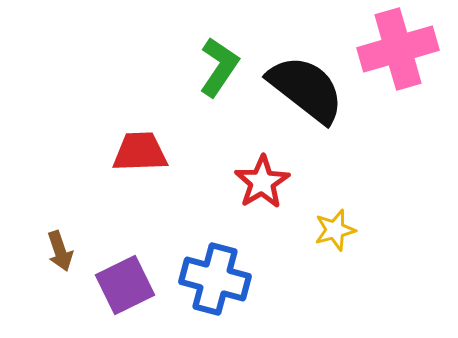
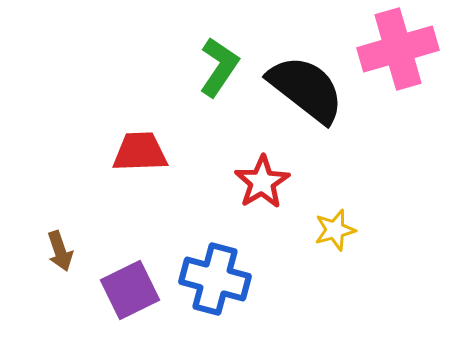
purple square: moved 5 px right, 5 px down
